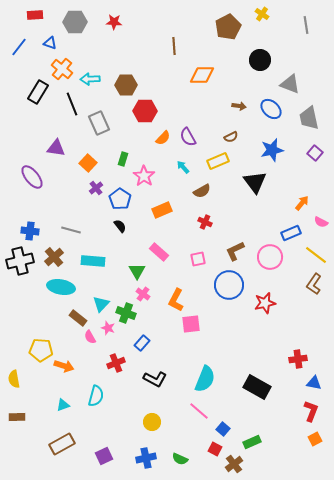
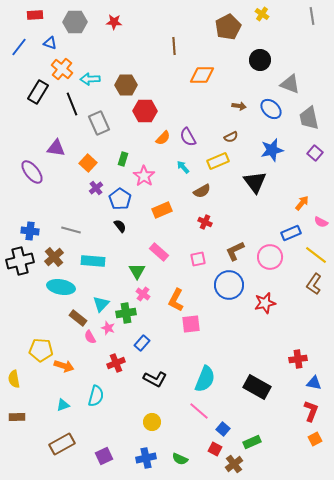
gray line at (306, 25): moved 6 px right, 9 px up
purple ellipse at (32, 177): moved 5 px up
green cross at (126, 313): rotated 30 degrees counterclockwise
